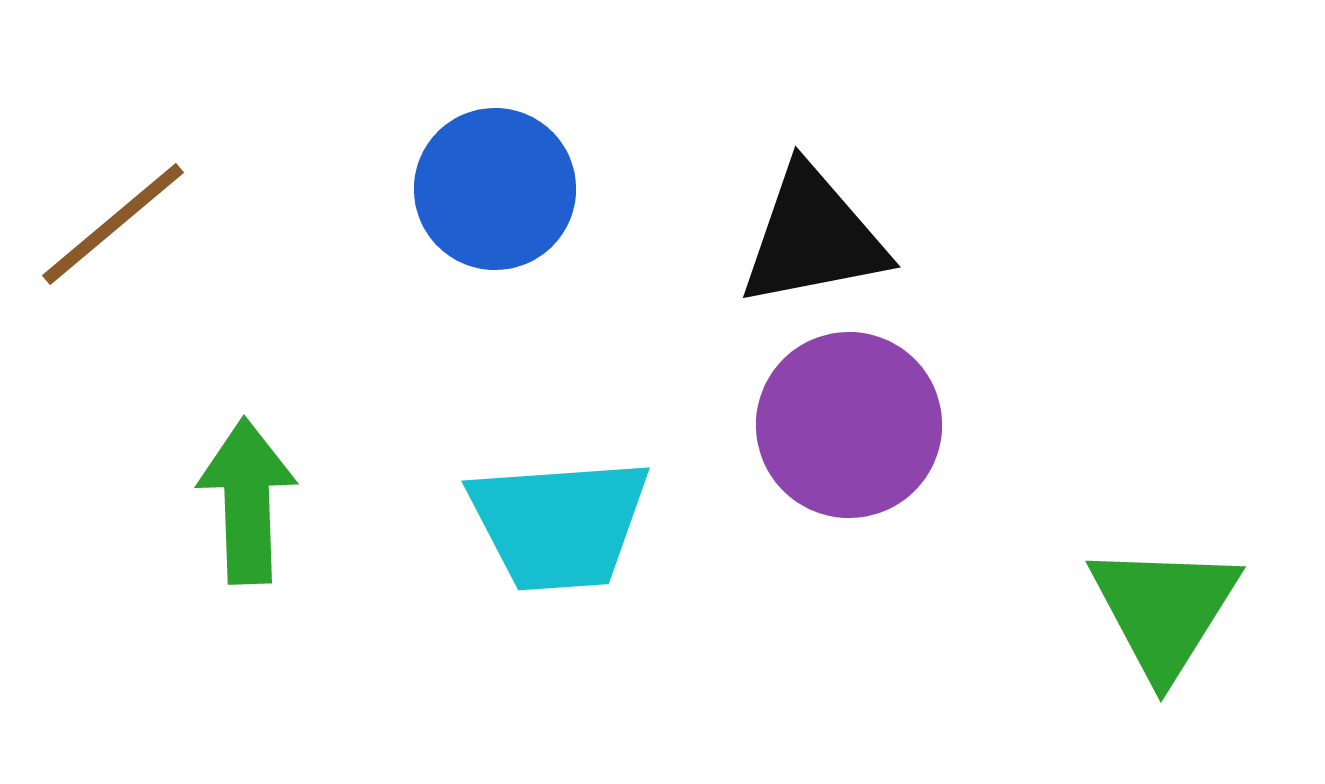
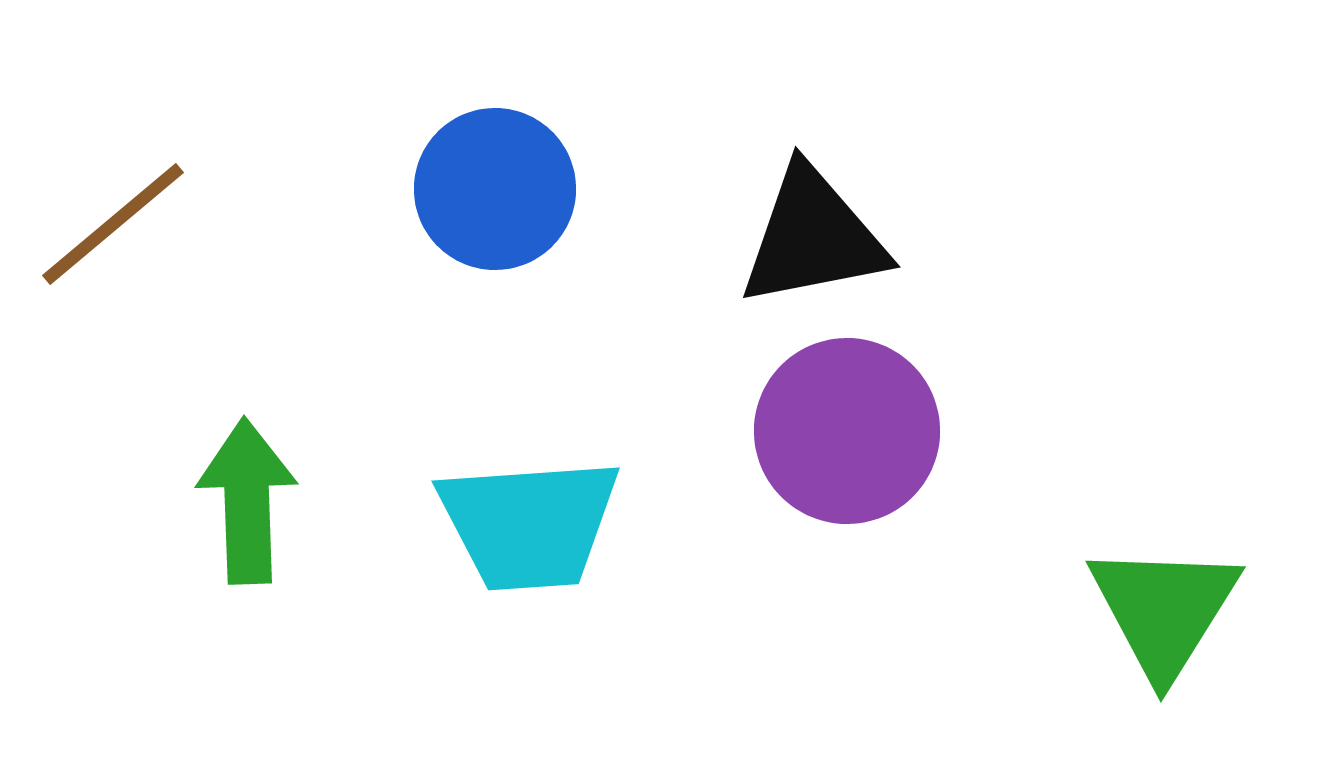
purple circle: moved 2 px left, 6 px down
cyan trapezoid: moved 30 px left
